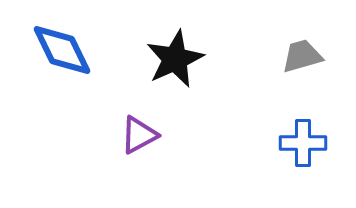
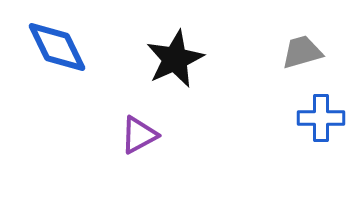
blue diamond: moved 5 px left, 3 px up
gray trapezoid: moved 4 px up
blue cross: moved 18 px right, 25 px up
